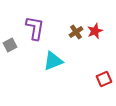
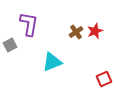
purple L-shape: moved 6 px left, 4 px up
cyan triangle: moved 1 px left, 1 px down
